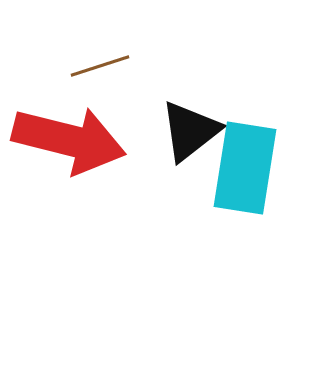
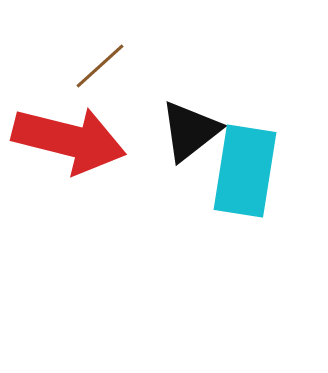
brown line: rotated 24 degrees counterclockwise
cyan rectangle: moved 3 px down
